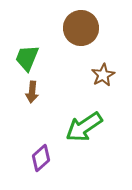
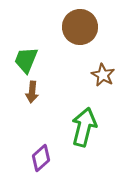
brown circle: moved 1 px left, 1 px up
green trapezoid: moved 1 px left, 2 px down
brown star: rotated 15 degrees counterclockwise
green arrow: rotated 138 degrees clockwise
